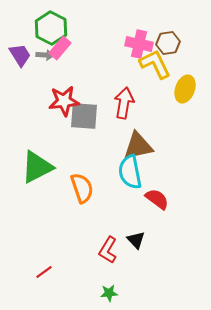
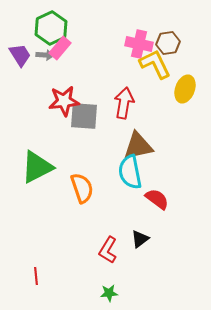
green hexagon: rotated 8 degrees clockwise
black triangle: moved 4 px right, 1 px up; rotated 36 degrees clockwise
red line: moved 8 px left, 4 px down; rotated 60 degrees counterclockwise
